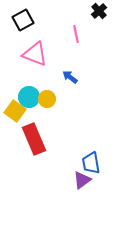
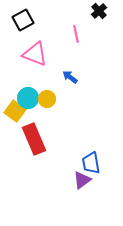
cyan circle: moved 1 px left, 1 px down
